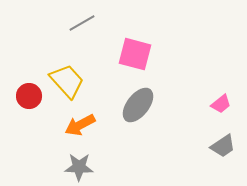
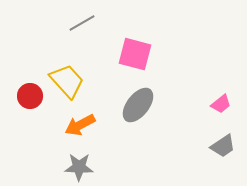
red circle: moved 1 px right
